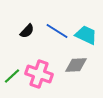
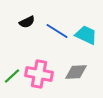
black semicircle: moved 9 px up; rotated 21 degrees clockwise
gray diamond: moved 7 px down
pink cross: rotated 8 degrees counterclockwise
